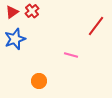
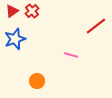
red triangle: moved 1 px up
red line: rotated 15 degrees clockwise
orange circle: moved 2 px left
